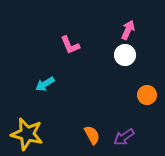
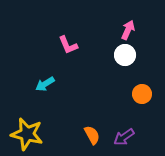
pink L-shape: moved 2 px left
orange circle: moved 5 px left, 1 px up
